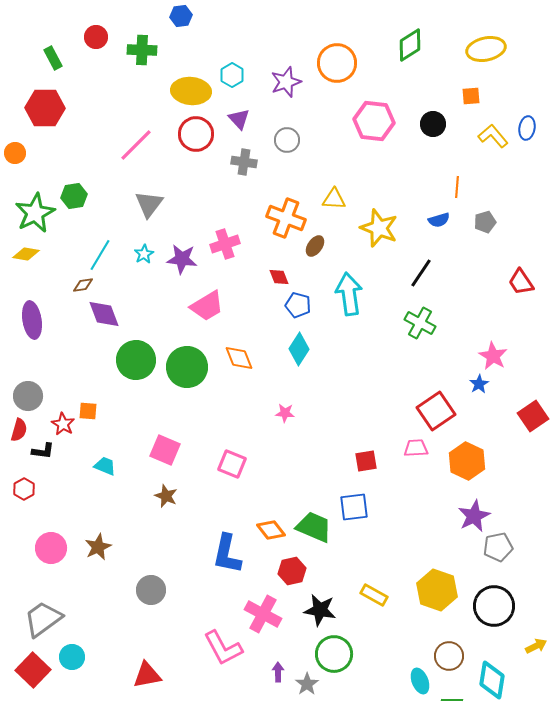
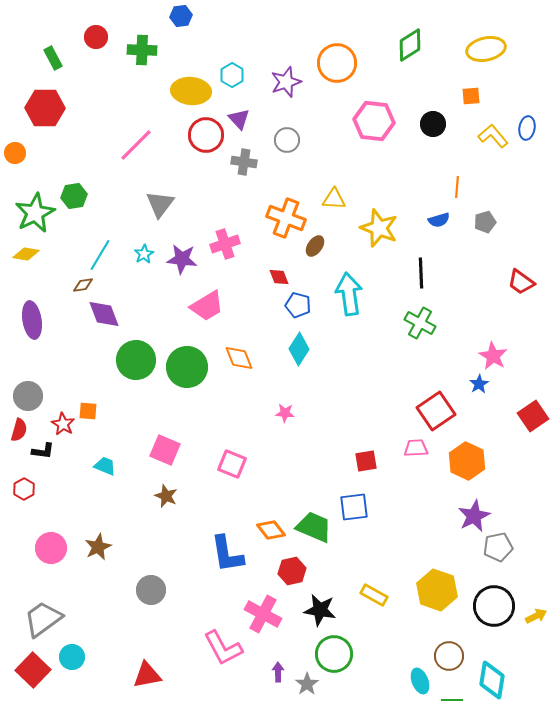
red circle at (196, 134): moved 10 px right, 1 px down
gray triangle at (149, 204): moved 11 px right
black line at (421, 273): rotated 36 degrees counterclockwise
red trapezoid at (521, 282): rotated 20 degrees counterclockwise
blue L-shape at (227, 554): rotated 21 degrees counterclockwise
yellow arrow at (536, 646): moved 30 px up
